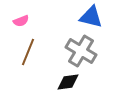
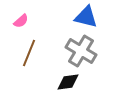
blue triangle: moved 5 px left
pink semicircle: rotated 21 degrees counterclockwise
brown line: moved 1 px right, 1 px down
